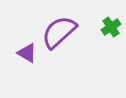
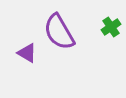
purple semicircle: rotated 78 degrees counterclockwise
